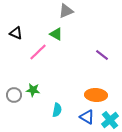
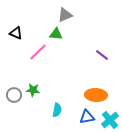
gray triangle: moved 1 px left, 4 px down
green triangle: rotated 24 degrees counterclockwise
blue triangle: rotated 42 degrees counterclockwise
